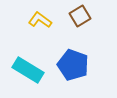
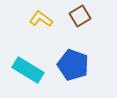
yellow L-shape: moved 1 px right, 1 px up
